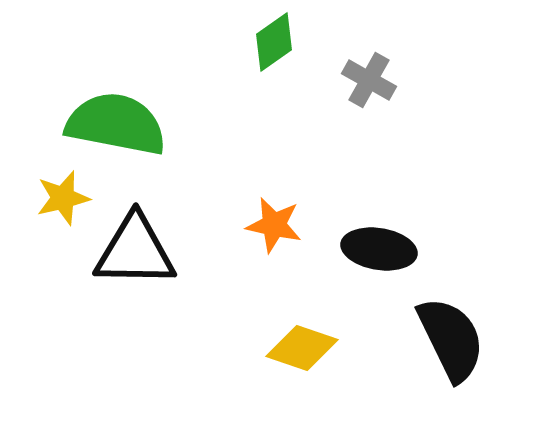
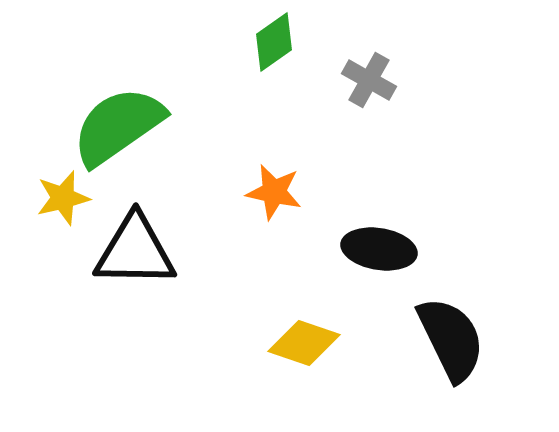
green semicircle: moved 2 px right, 2 px down; rotated 46 degrees counterclockwise
orange star: moved 33 px up
yellow diamond: moved 2 px right, 5 px up
